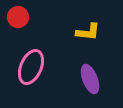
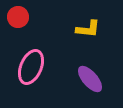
yellow L-shape: moved 3 px up
purple ellipse: rotated 20 degrees counterclockwise
